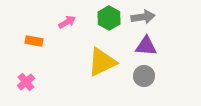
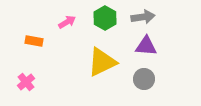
green hexagon: moved 4 px left
gray circle: moved 3 px down
